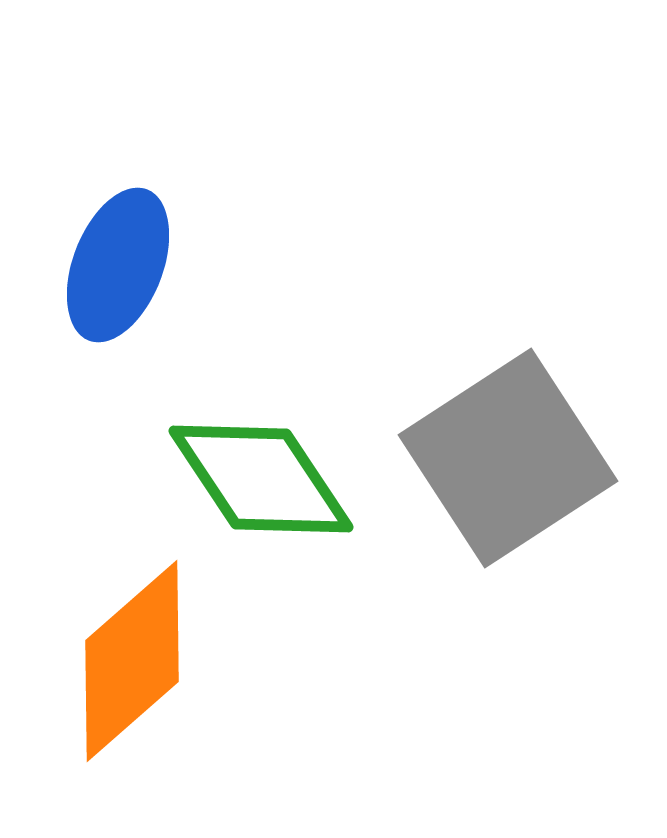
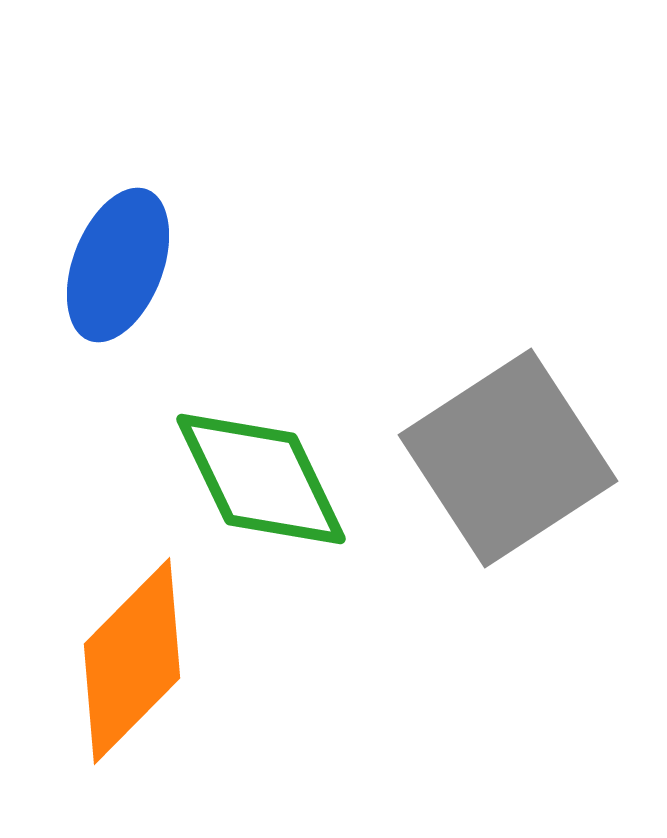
green diamond: rotated 8 degrees clockwise
orange diamond: rotated 4 degrees counterclockwise
